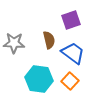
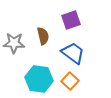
brown semicircle: moved 6 px left, 4 px up
